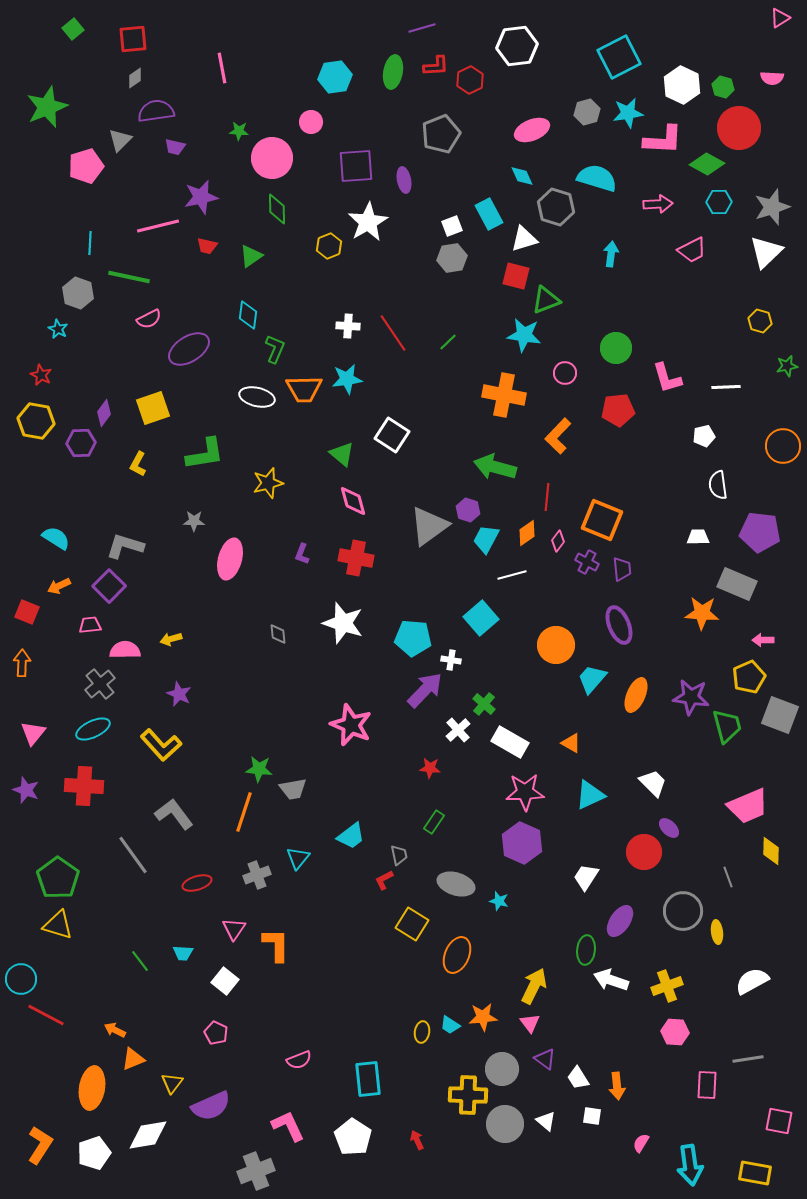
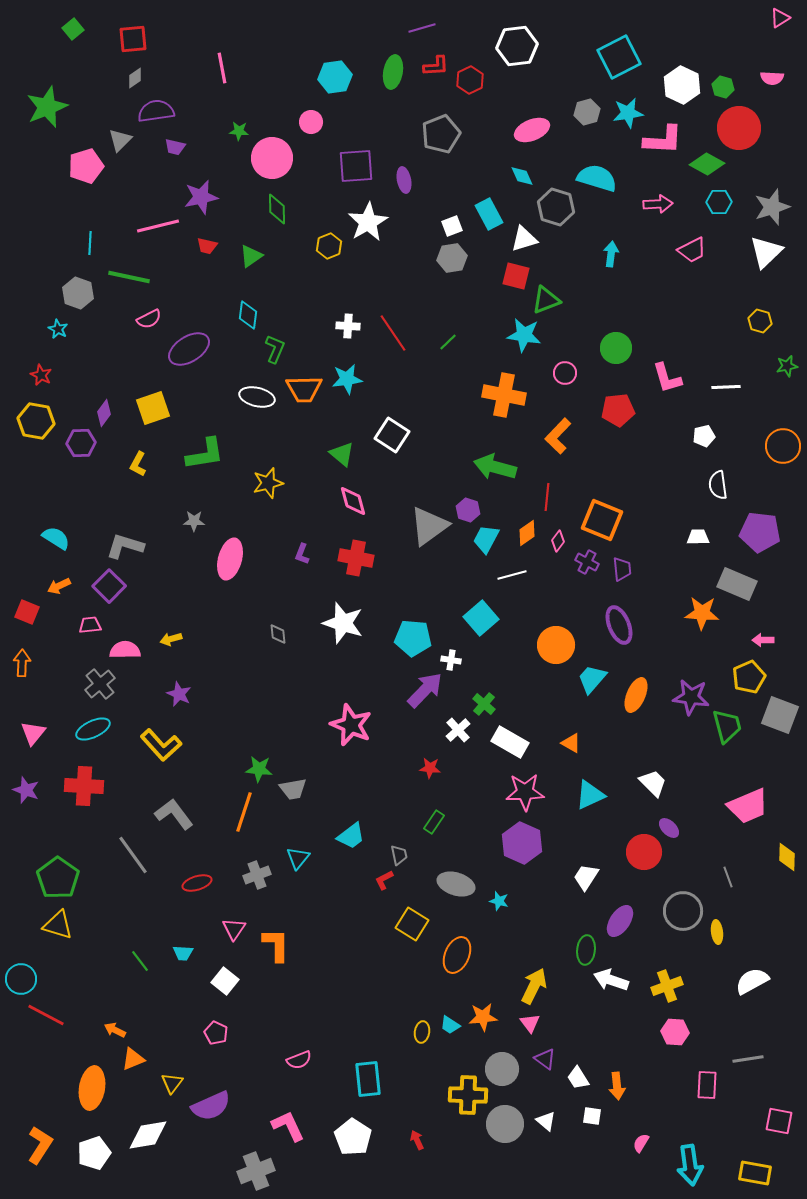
yellow diamond at (771, 851): moved 16 px right, 6 px down
